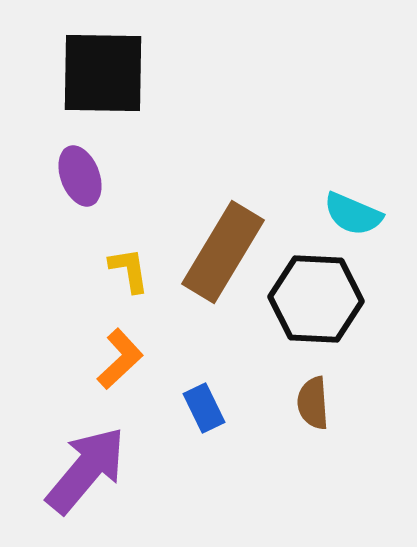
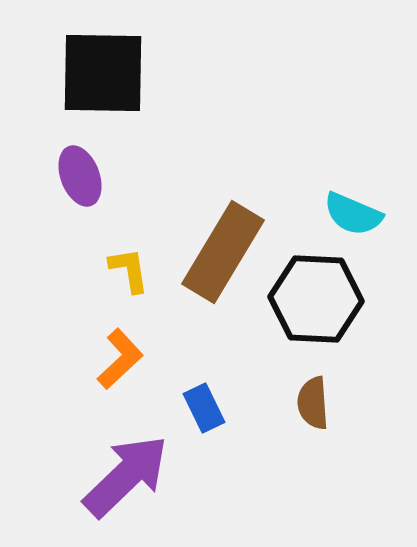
purple arrow: moved 40 px right, 6 px down; rotated 6 degrees clockwise
